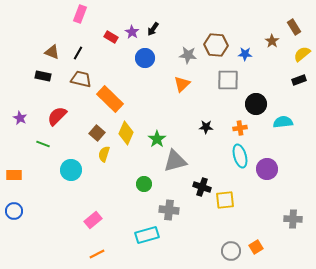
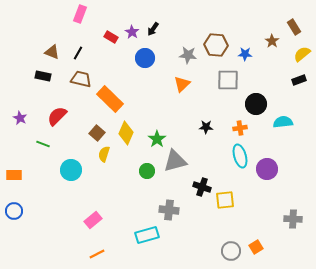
green circle at (144, 184): moved 3 px right, 13 px up
